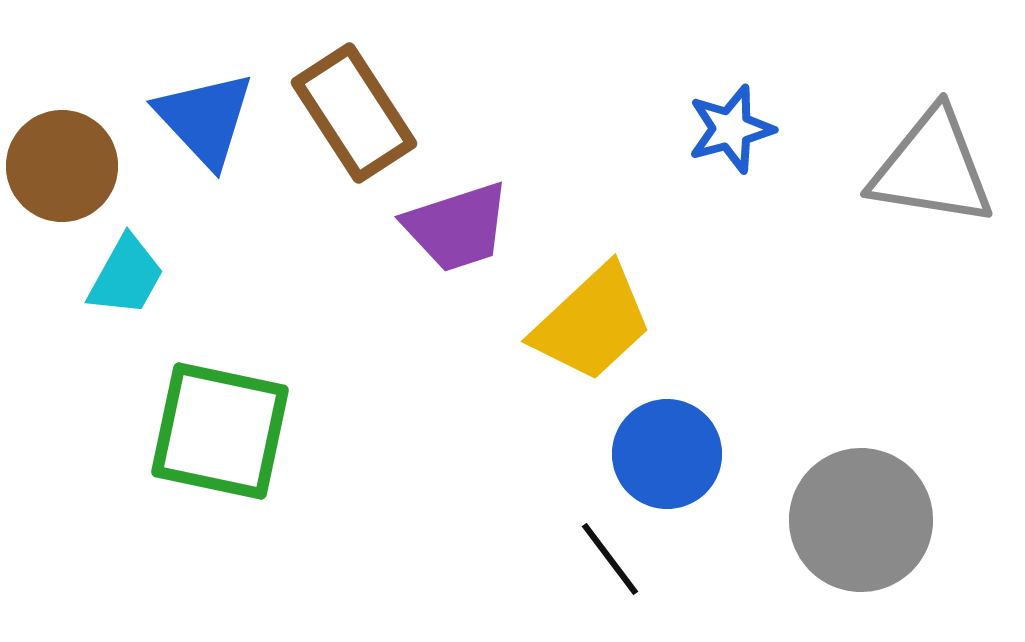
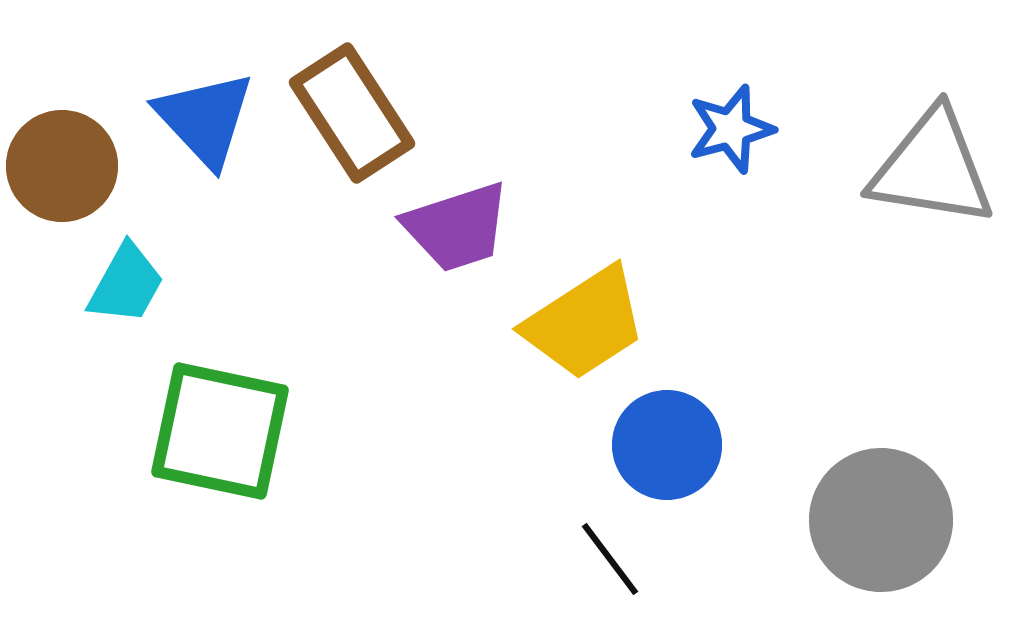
brown rectangle: moved 2 px left
cyan trapezoid: moved 8 px down
yellow trapezoid: moved 7 px left; rotated 10 degrees clockwise
blue circle: moved 9 px up
gray circle: moved 20 px right
